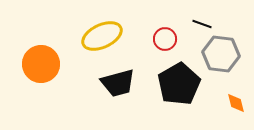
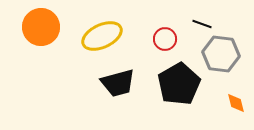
orange circle: moved 37 px up
